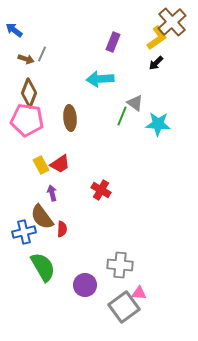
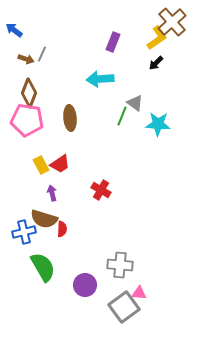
brown semicircle: moved 2 px right, 2 px down; rotated 36 degrees counterclockwise
